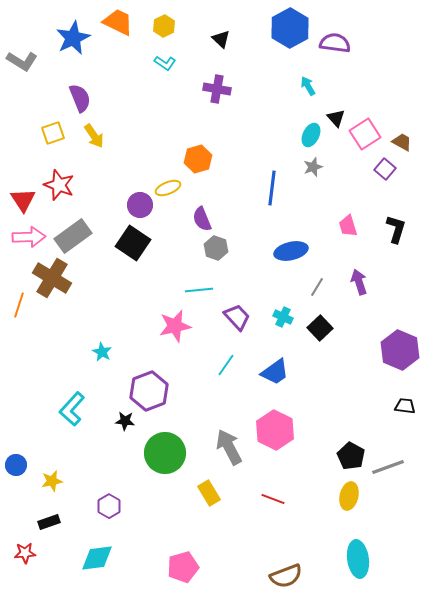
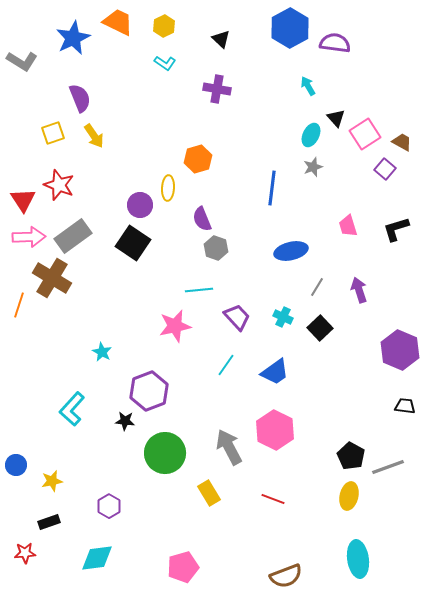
yellow ellipse at (168, 188): rotated 65 degrees counterclockwise
black L-shape at (396, 229): rotated 124 degrees counterclockwise
purple arrow at (359, 282): moved 8 px down
